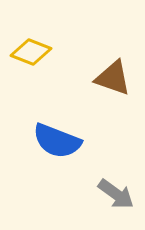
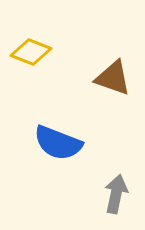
blue semicircle: moved 1 px right, 2 px down
gray arrow: rotated 114 degrees counterclockwise
